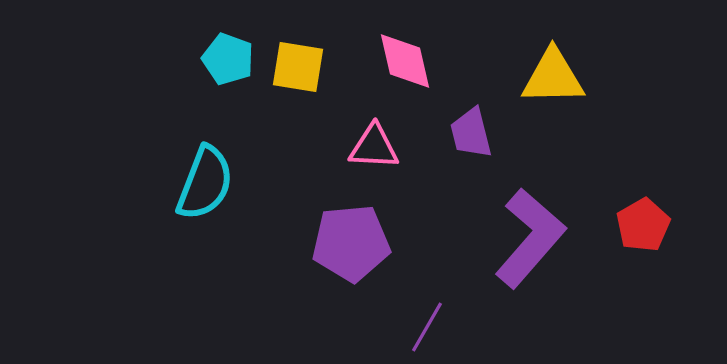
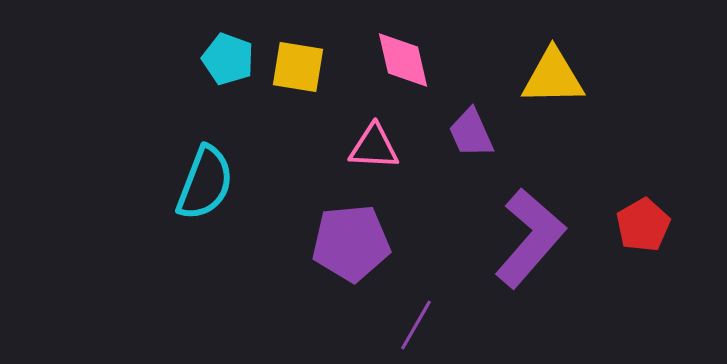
pink diamond: moved 2 px left, 1 px up
purple trapezoid: rotated 10 degrees counterclockwise
purple line: moved 11 px left, 2 px up
